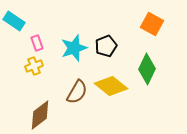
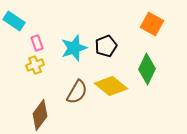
yellow cross: moved 1 px right, 1 px up
brown diamond: rotated 16 degrees counterclockwise
